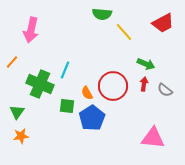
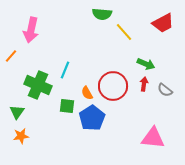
orange line: moved 1 px left, 6 px up
green cross: moved 2 px left, 1 px down
